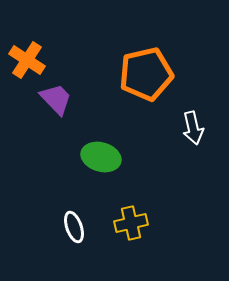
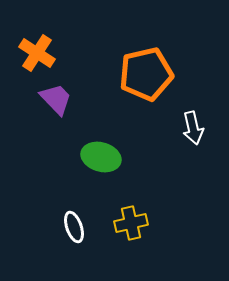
orange cross: moved 10 px right, 7 px up
